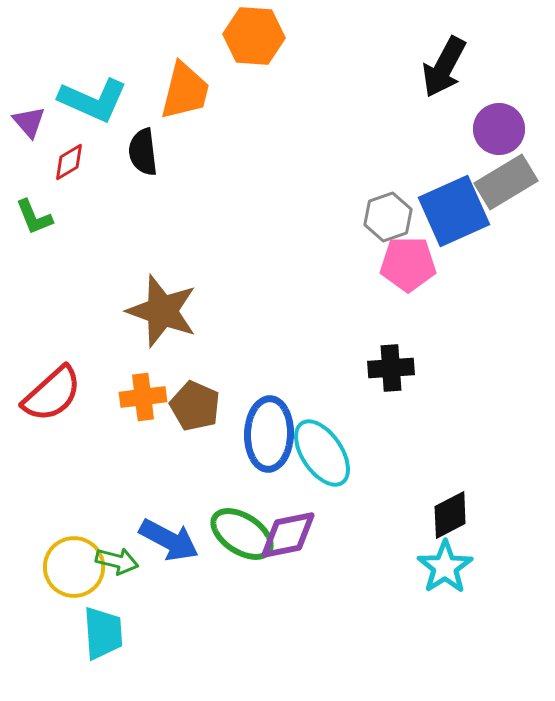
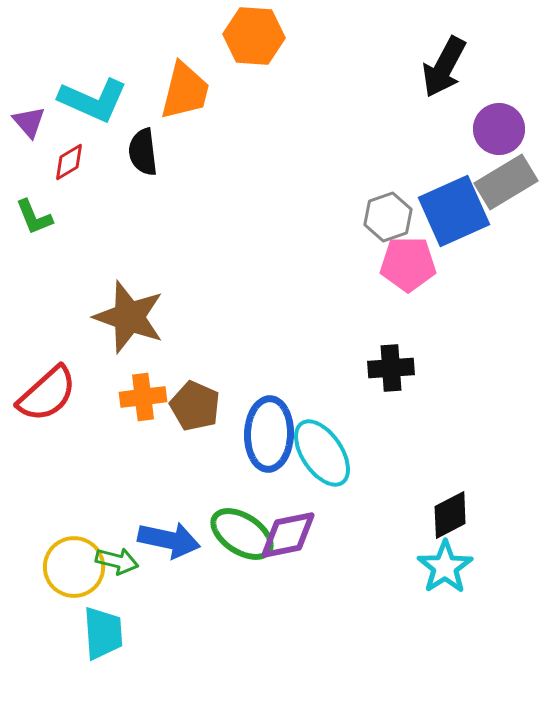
brown star: moved 33 px left, 6 px down
red semicircle: moved 5 px left
blue arrow: rotated 16 degrees counterclockwise
